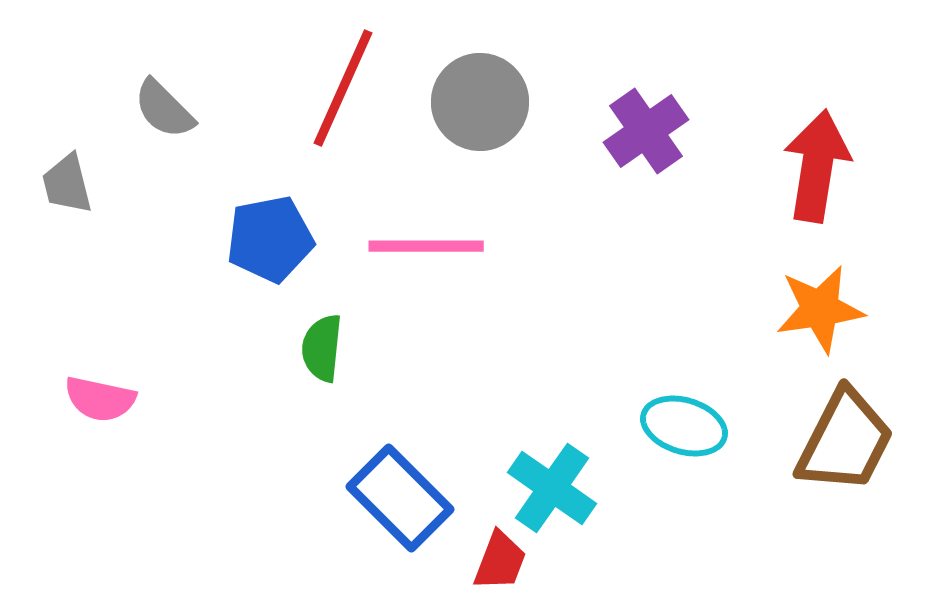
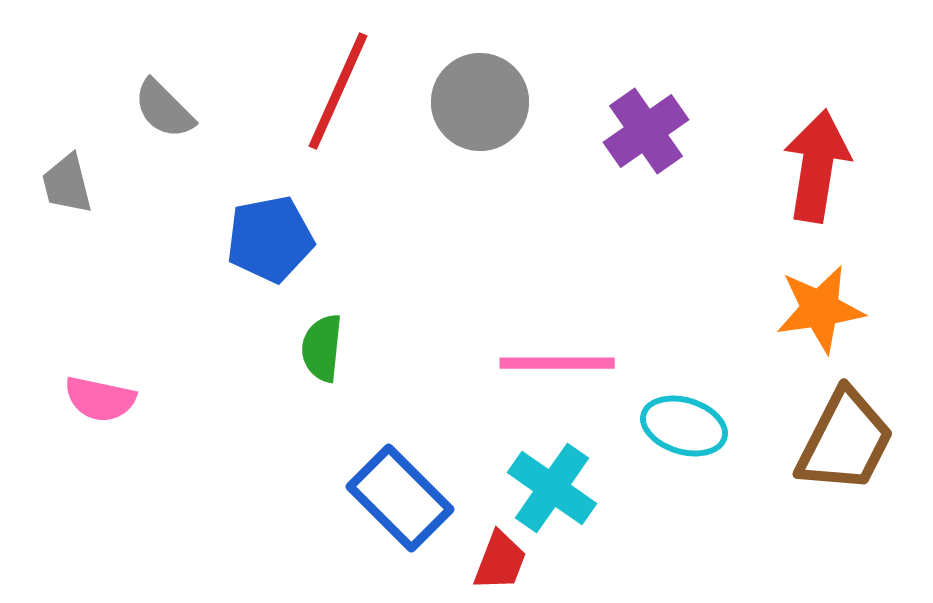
red line: moved 5 px left, 3 px down
pink line: moved 131 px right, 117 px down
